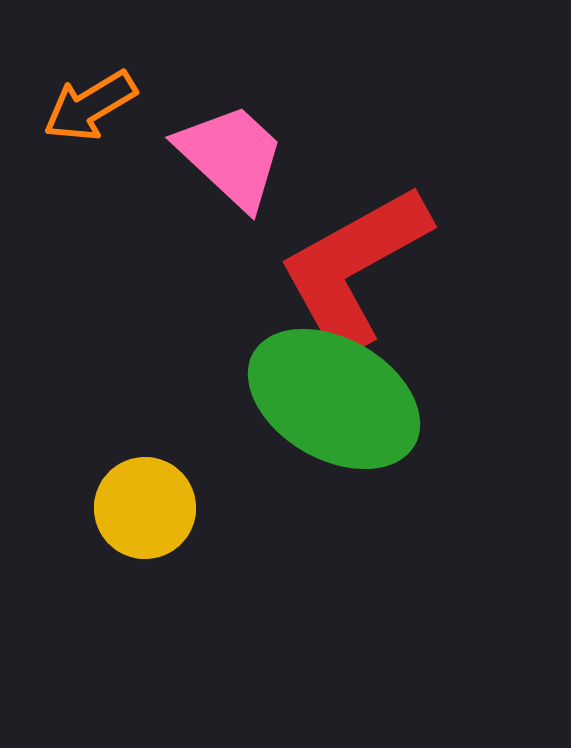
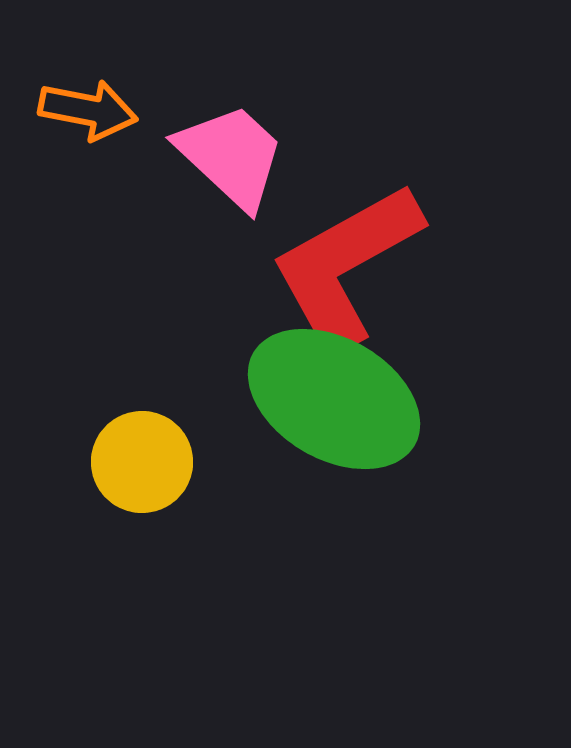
orange arrow: moved 2 px left, 4 px down; rotated 138 degrees counterclockwise
red L-shape: moved 8 px left, 2 px up
yellow circle: moved 3 px left, 46 px up
